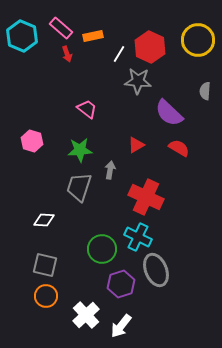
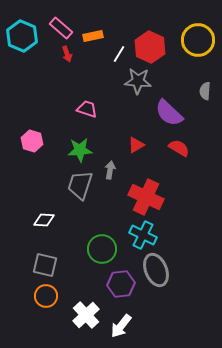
pink trapezoid: rotated 20 degrees counterclockwise
gray trapezoid: moved 1 px right, 2 px up
cyan cross: moved 5 px right, 2 px up
purple hexagon: rotated 12 degrees clockwise
